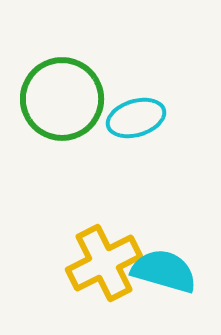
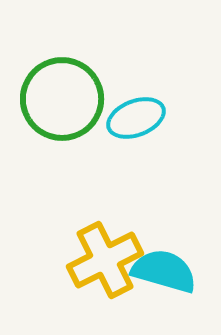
cyan ellipse: rotated 4 degrees counterclockwise
yellow cross: moved 1 px right, 3 px up
